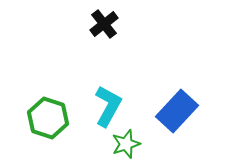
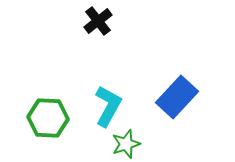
black cross: moved 6 px left, 3 px up
blue rectangle: moved 14 px up
green hexagon: rotated 15 degrees counterclockwise
